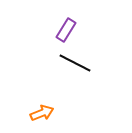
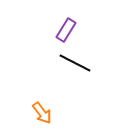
orange arrow: rotated 75 degrees clockwise
